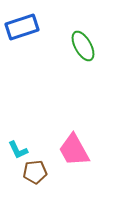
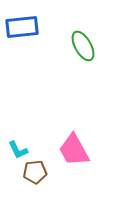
blue rectangle: rotated 12 degrees clockwise
